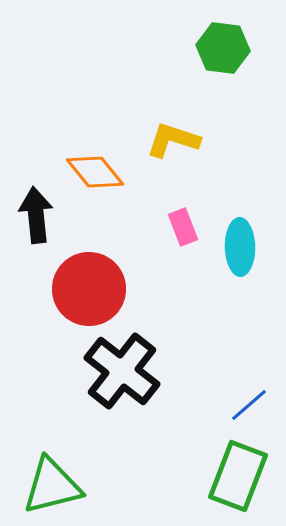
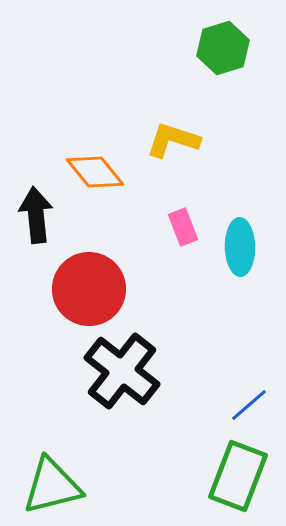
green hexagon: rotated 24 degrees counterclockwise
